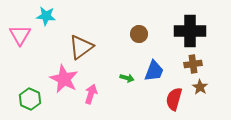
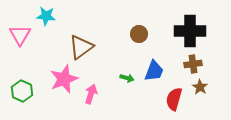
pink star: rotated 24 degrees clockwise
green hexagon: moved 8 px left, 8 px up
